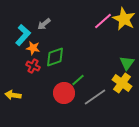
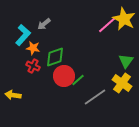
pink line: moved 4 px right, 4 px down
green triangle: moved 1 px left, 2 px up
red circle: moved 17 px up
